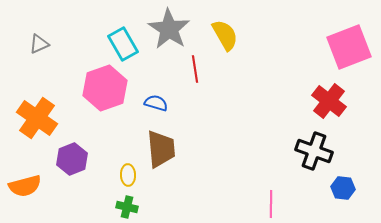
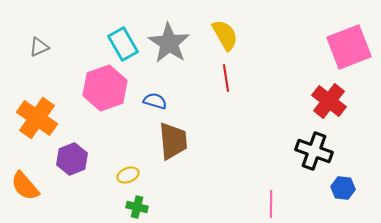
gray star: moved 14 px down
gray triangle: moved 3 px down
red line: moved 31 px right, 9 px down
blue semicircle: moved 1 px left, 2 px up
brown trapezoid: moved 12 px right, 8 px up
yellow ellipse: rotated 70 degrees clockwise
orange semicircle: rotated 64 degrees clockwise
green cross: moved 10 px right
